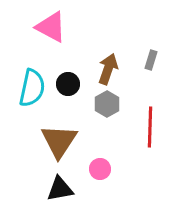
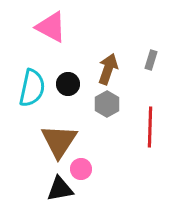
pink circle: moved 19 px left
